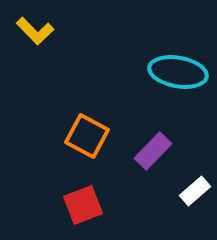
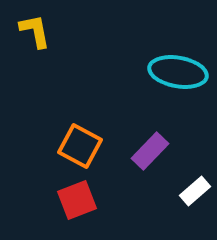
yellow L-shape: rotated 147 degrees counterclockwise
orange square: moved 7 px left, 10 px down
purple rectangle: moved 3 px left
red square: moved 6 px left, 5 px up
